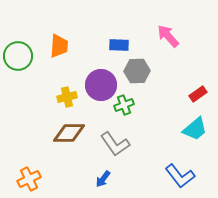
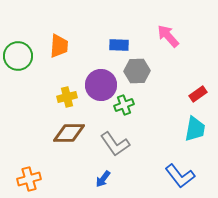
cyan trapezoid: rotated 40 degrees counterclockwise
orange cross: rotated 10 degrees clockwise
